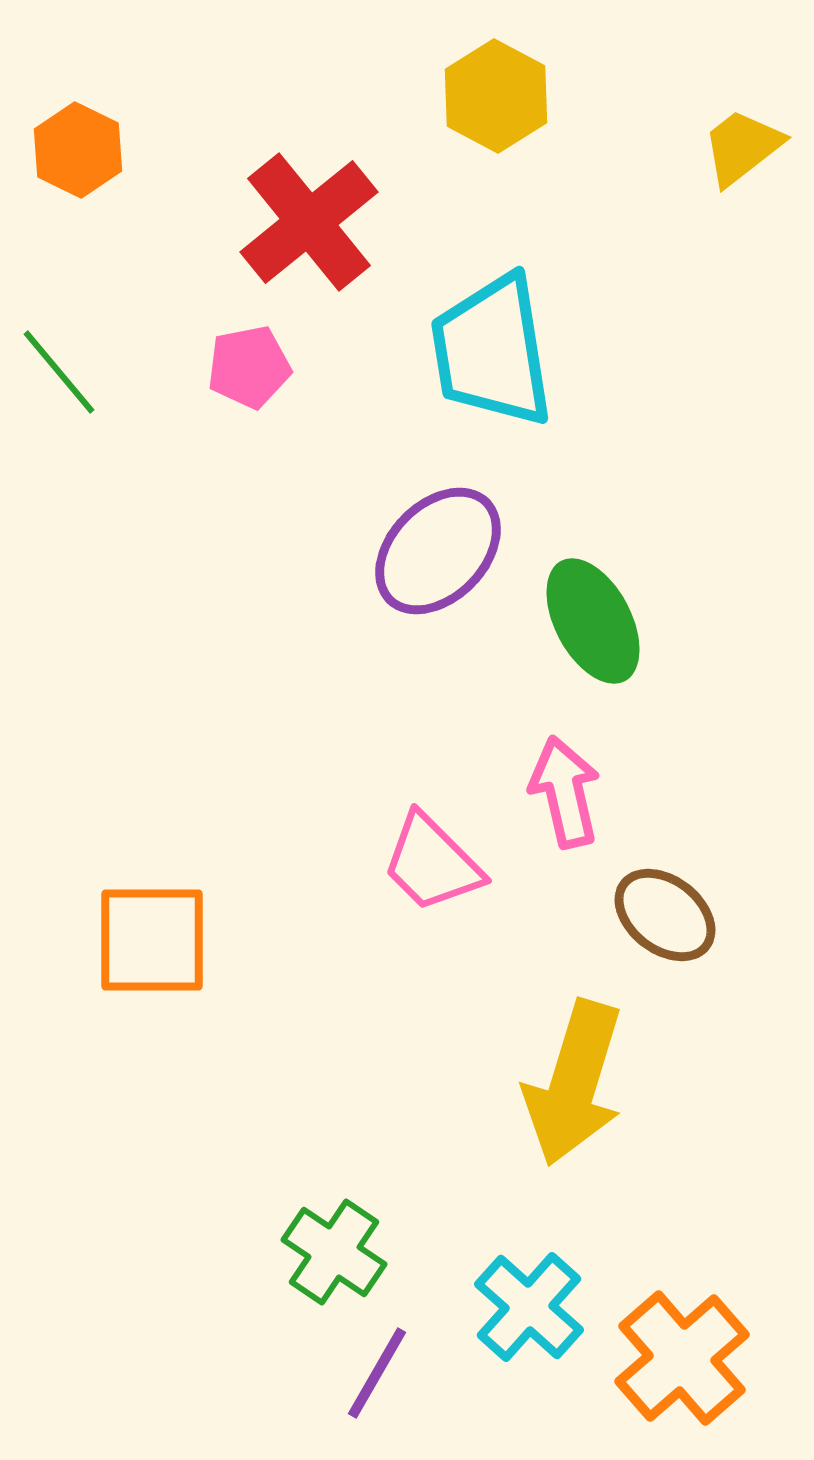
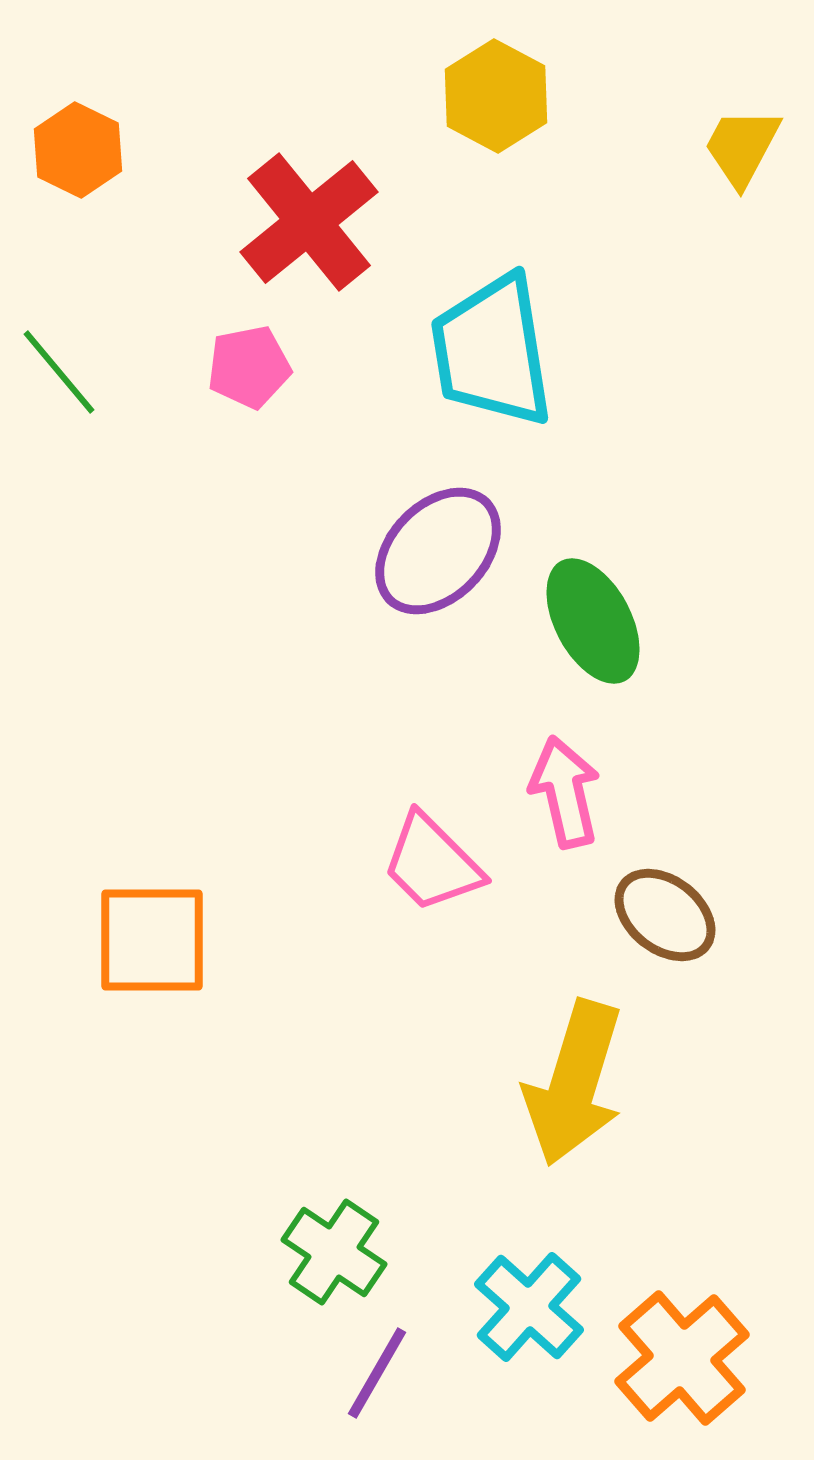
yellow trapezoid: rotated 24 degrees counterclockwise
